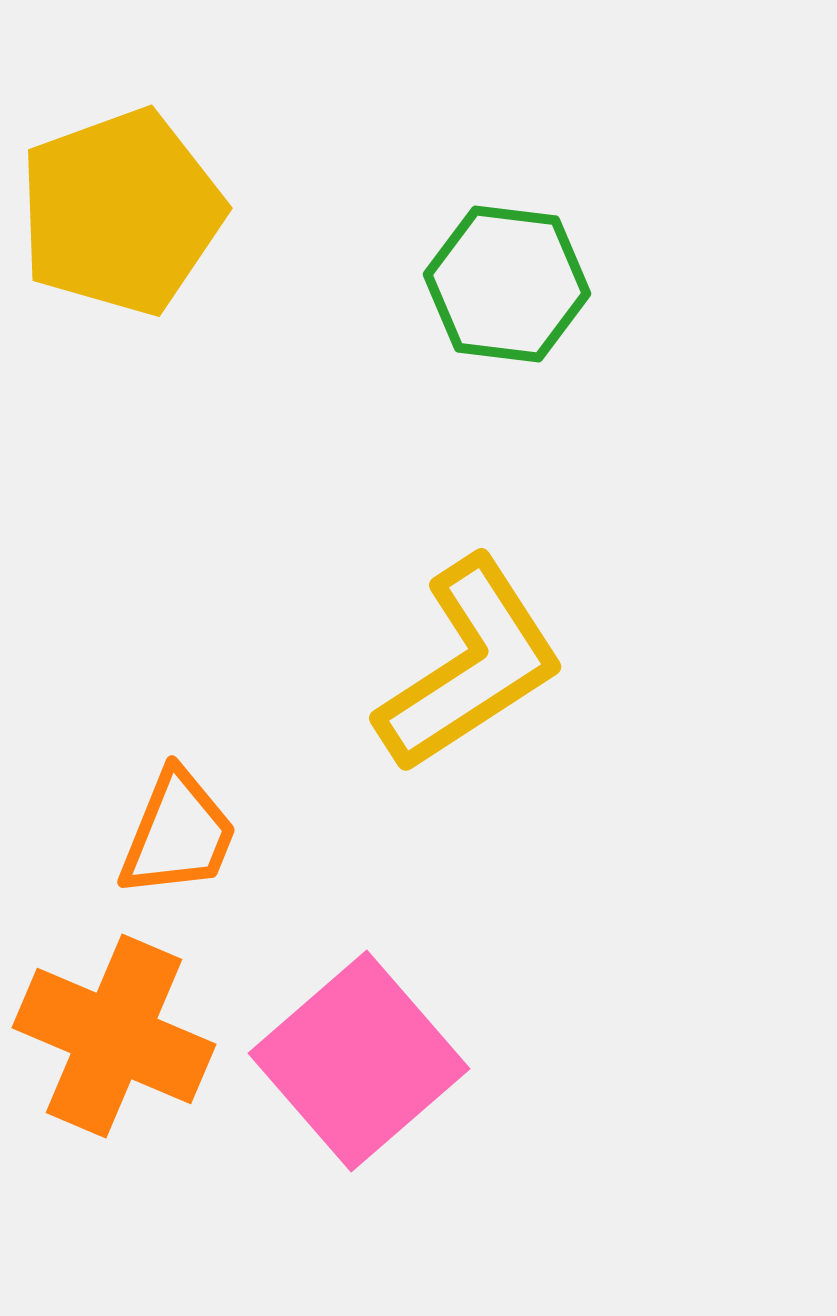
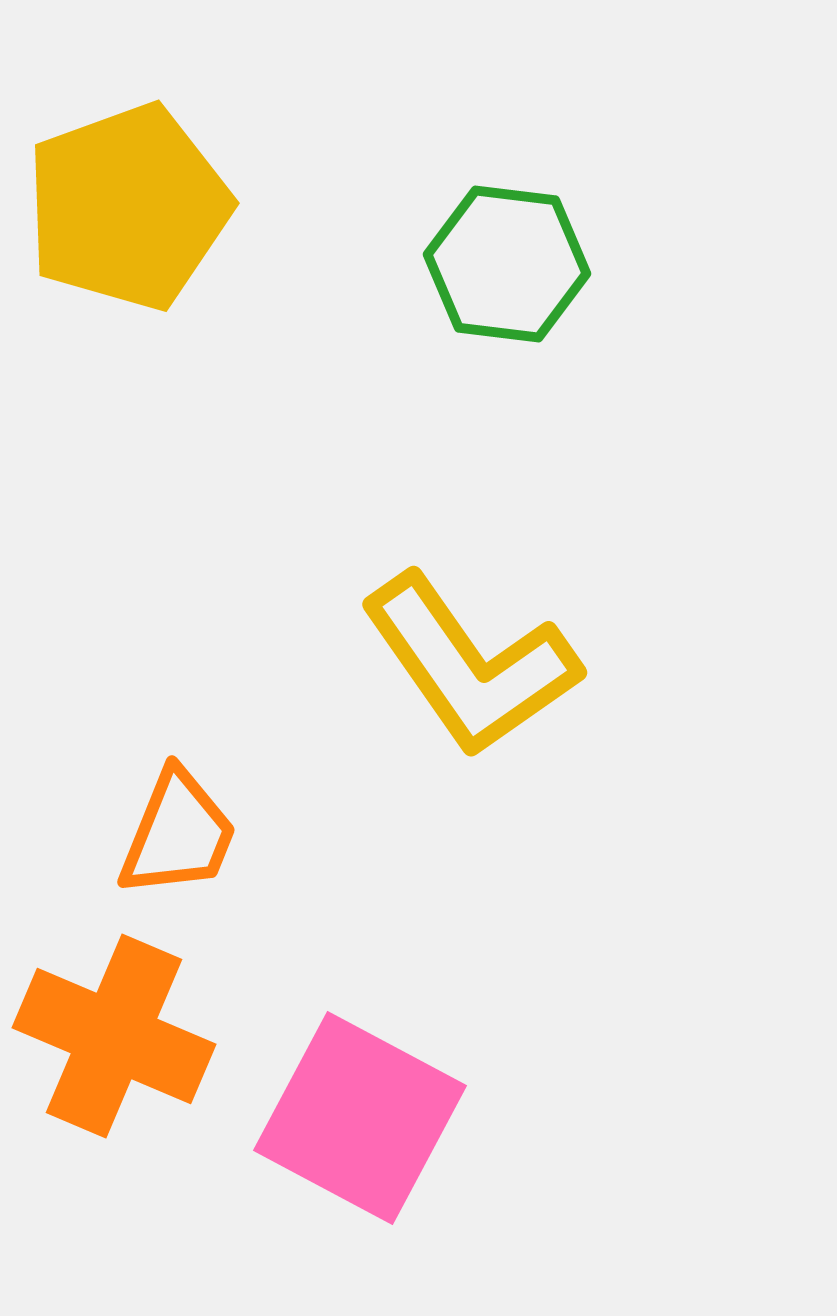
yellow pentagon: moved 7 px right, 5 px up
green hexagon: moved 20 px up
yellow L-shape: rotated 88 degrees clockwise
pink square: moved 1 px right, 57 px down; rotated 21 degrees counterclockwise
